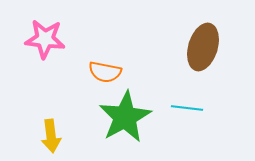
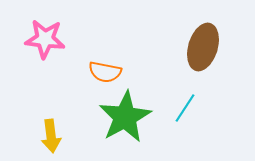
cyan line: moved 2 px left; rotated 64 degrees counterclockwise
